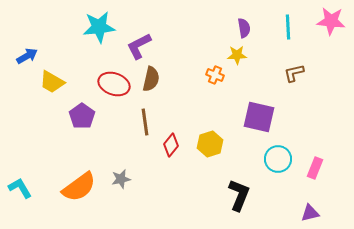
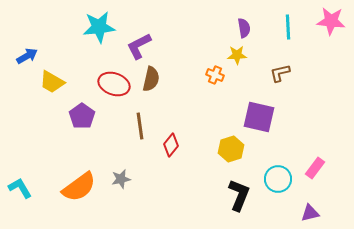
brown L-shape: moved 14 px left
brown line: moved 5 px left, 4 px down
yellow hexagon: moved 21 px right, 5 px down
cyan circle: moved 20 px down
pink rectangle: rotated 15 degrees clockwise
